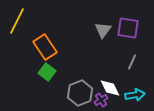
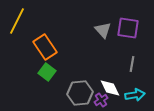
gray triangle: rotated 18 degrees counterclockwise
gray line: moved 2 px down; rotated 14 degrees counterclockwise
gray hexagon: rotated 15 degrees clockwise
